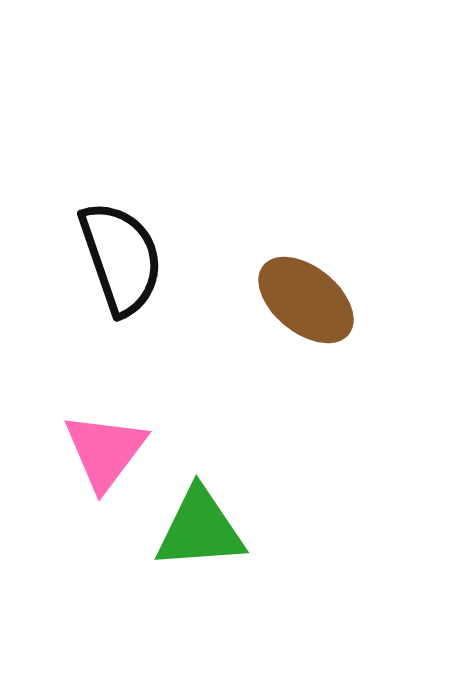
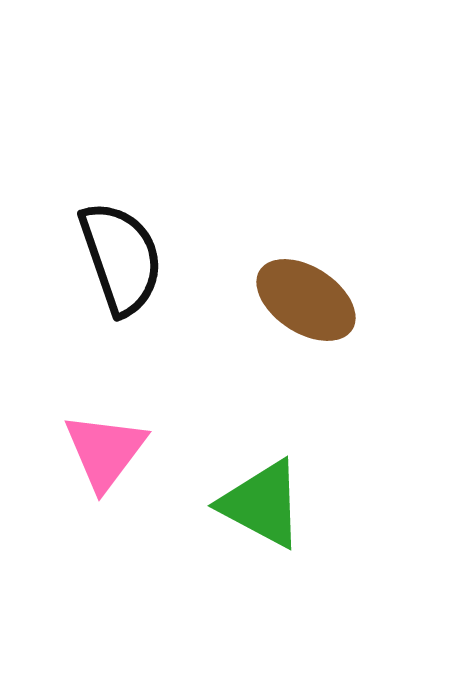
brown ellipse: rotated 6 degrees counterclockwise
green triangle: moved 62 px right, 25 px up; rotated 32 degrees clockwise
